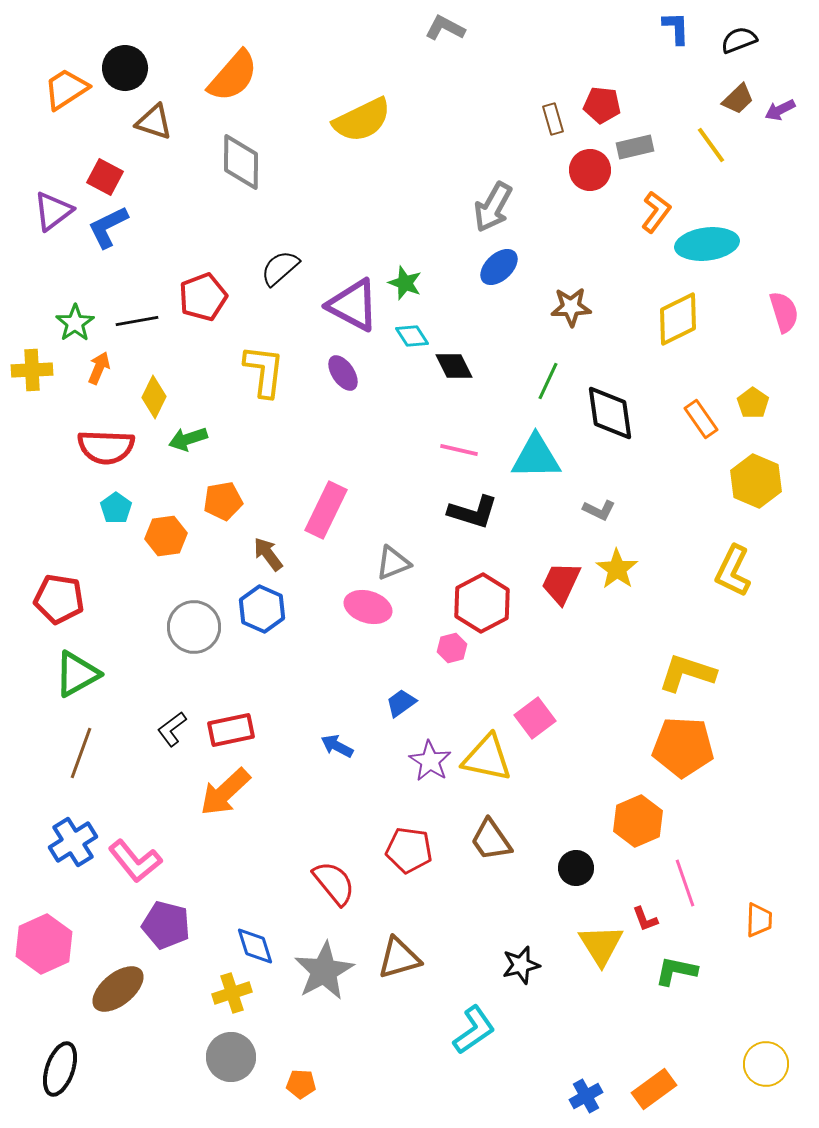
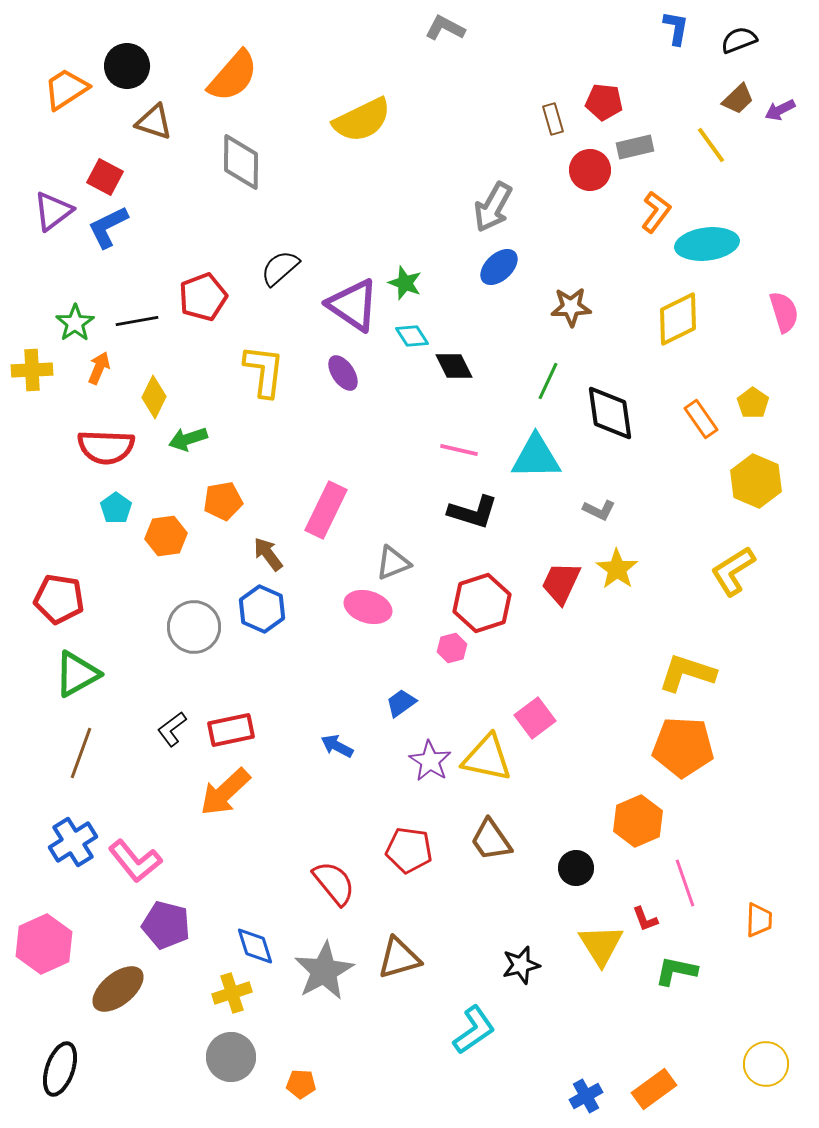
blue L-shape at (676, 28): rotated 12 degrees clockwise
black circle at (125, 68): moved 2 px right, 2 px up
red pentagon at (602, 105): moved 2 px right, 3 px up
purple triangle at (353, 305): rotated 6 degrees clockwise
yellow L-shape at (733, 571): rotated 32 degrees clockwise
red hexagon at (482, 603): rotated 10 degrees clockwise
